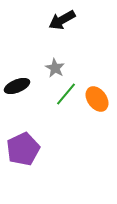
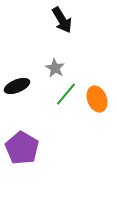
black arrow: rotated 92 degrees counterclockwise
orange ellipse: rotated 15 degrees clockwise
purple pentagon: moved 1 px left, 1 px up; rotated 16 degrees counterclockwise
